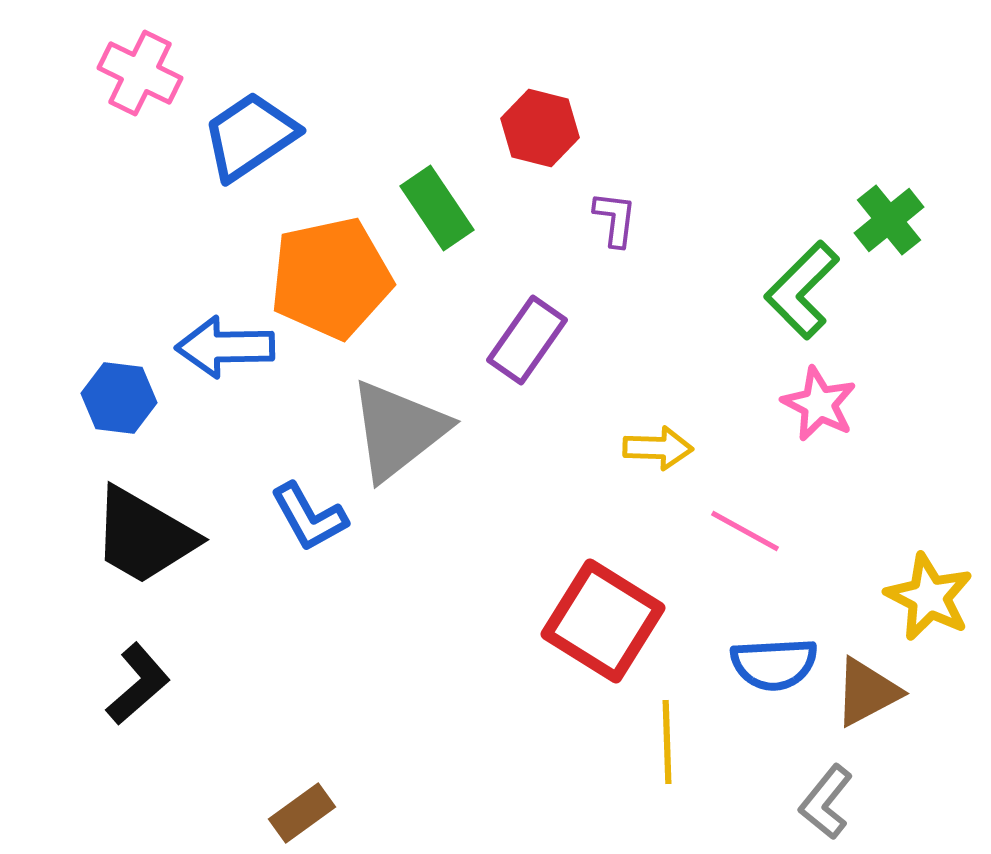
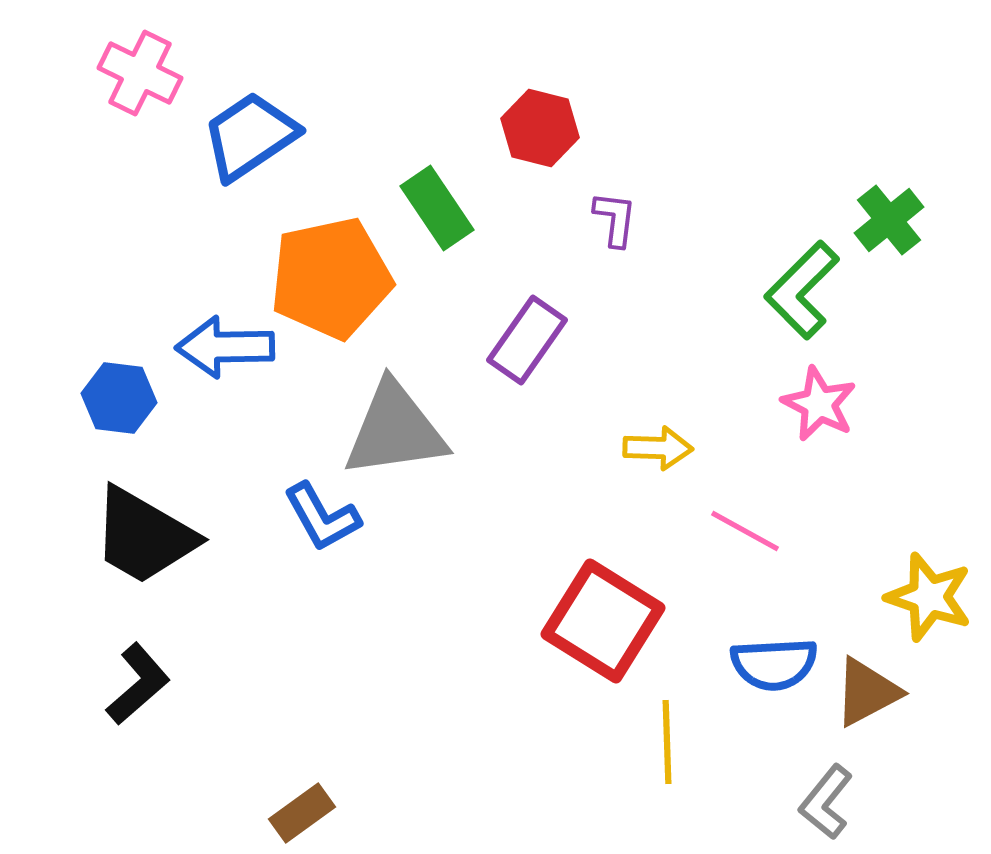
gray triangle: moved 3 px left; rotated 30 degrees clockwise
blue L-shape: moved 13 px right
yellow star: rotated 8 degrees counterclockwise
